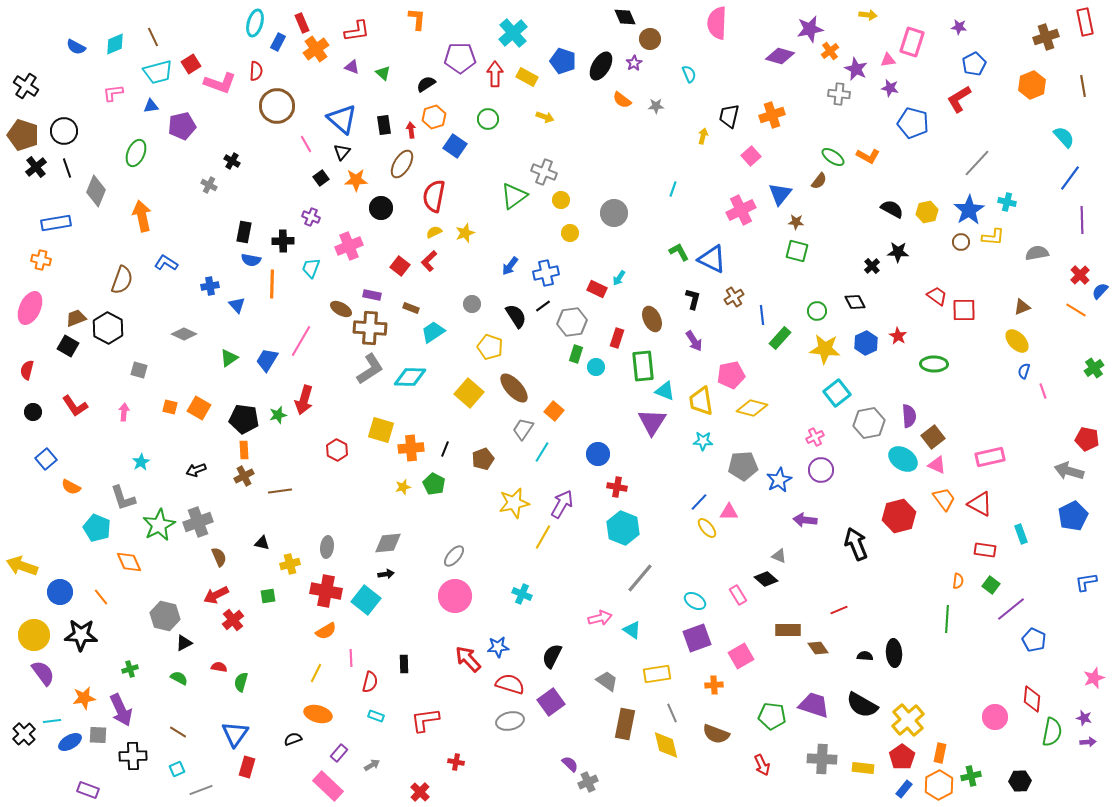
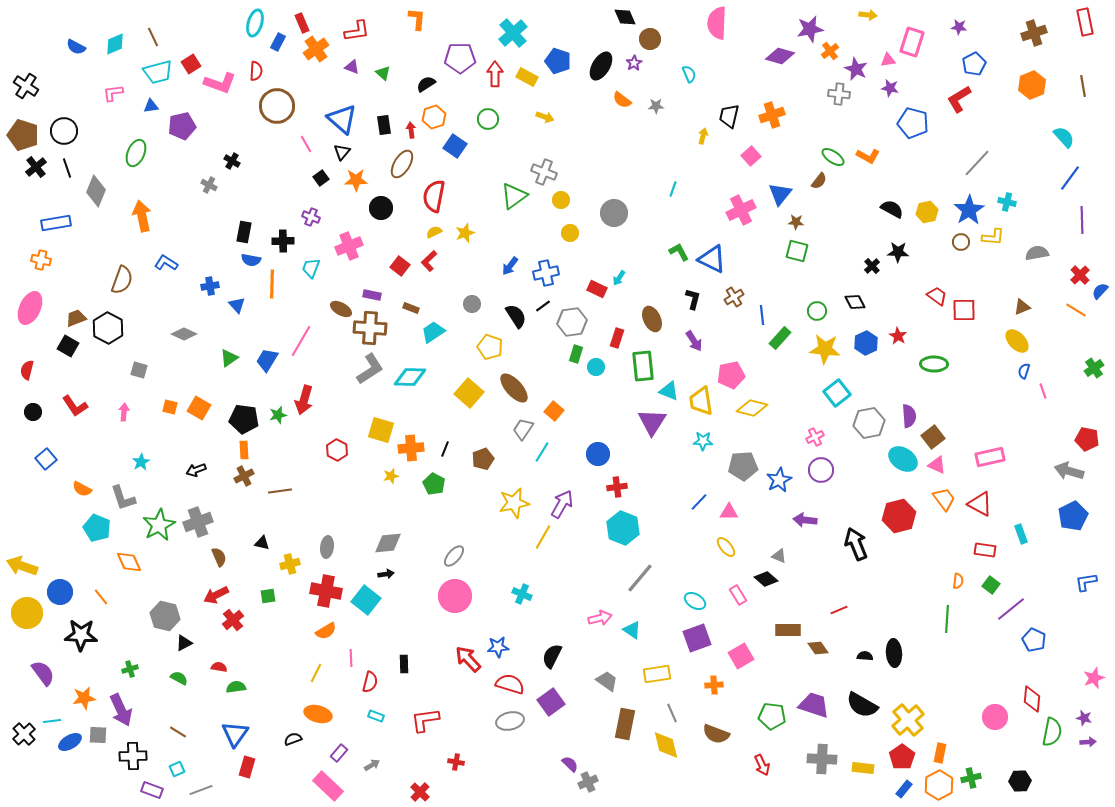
brown cross at (1046, 37): moved 12 px left, 4 px up
blue pentagon at (563, 61): moved 5 px left
cyan triangle at (665, 391): moved 4 px right
orange semicircle at (71, 487): moved 11 px right, 2 px down
yellow star at (403, 487): moved 12 px left, 11 px up
red cross at (617, 487): rotated 18 degrees counterclockwise
yellow ellipse at (707, 528): moved 19 px right, 19 px down
yellow circle at (34, 635): moved 7 px left, 22 px up
green semicircle at (241, 682): moved 5 px left, 5 px down; rotated 66 degrees clockwise
green cross at (971, 776): moved 2 px down
purple rectangle at (88, 790): moved 64 px right
